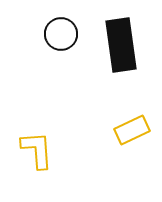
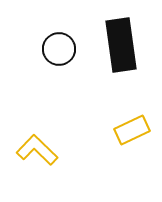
black circle: moved 2 px left, 15 px down
yellow L-shape: rotated 42 degrees counterclockwise
